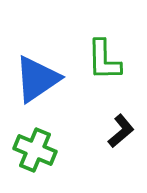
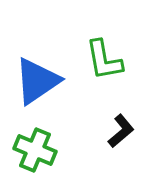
green L-shape: rotated 9 degrees counterclockwise
blue triangle: moved 2 px down
